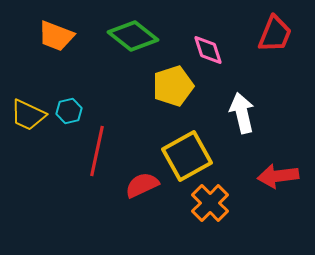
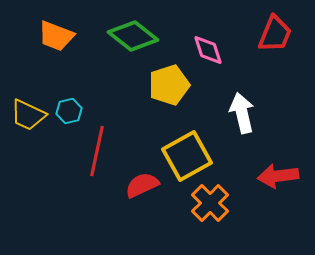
yellow pentagon: moved 4 px left, 1 px up
